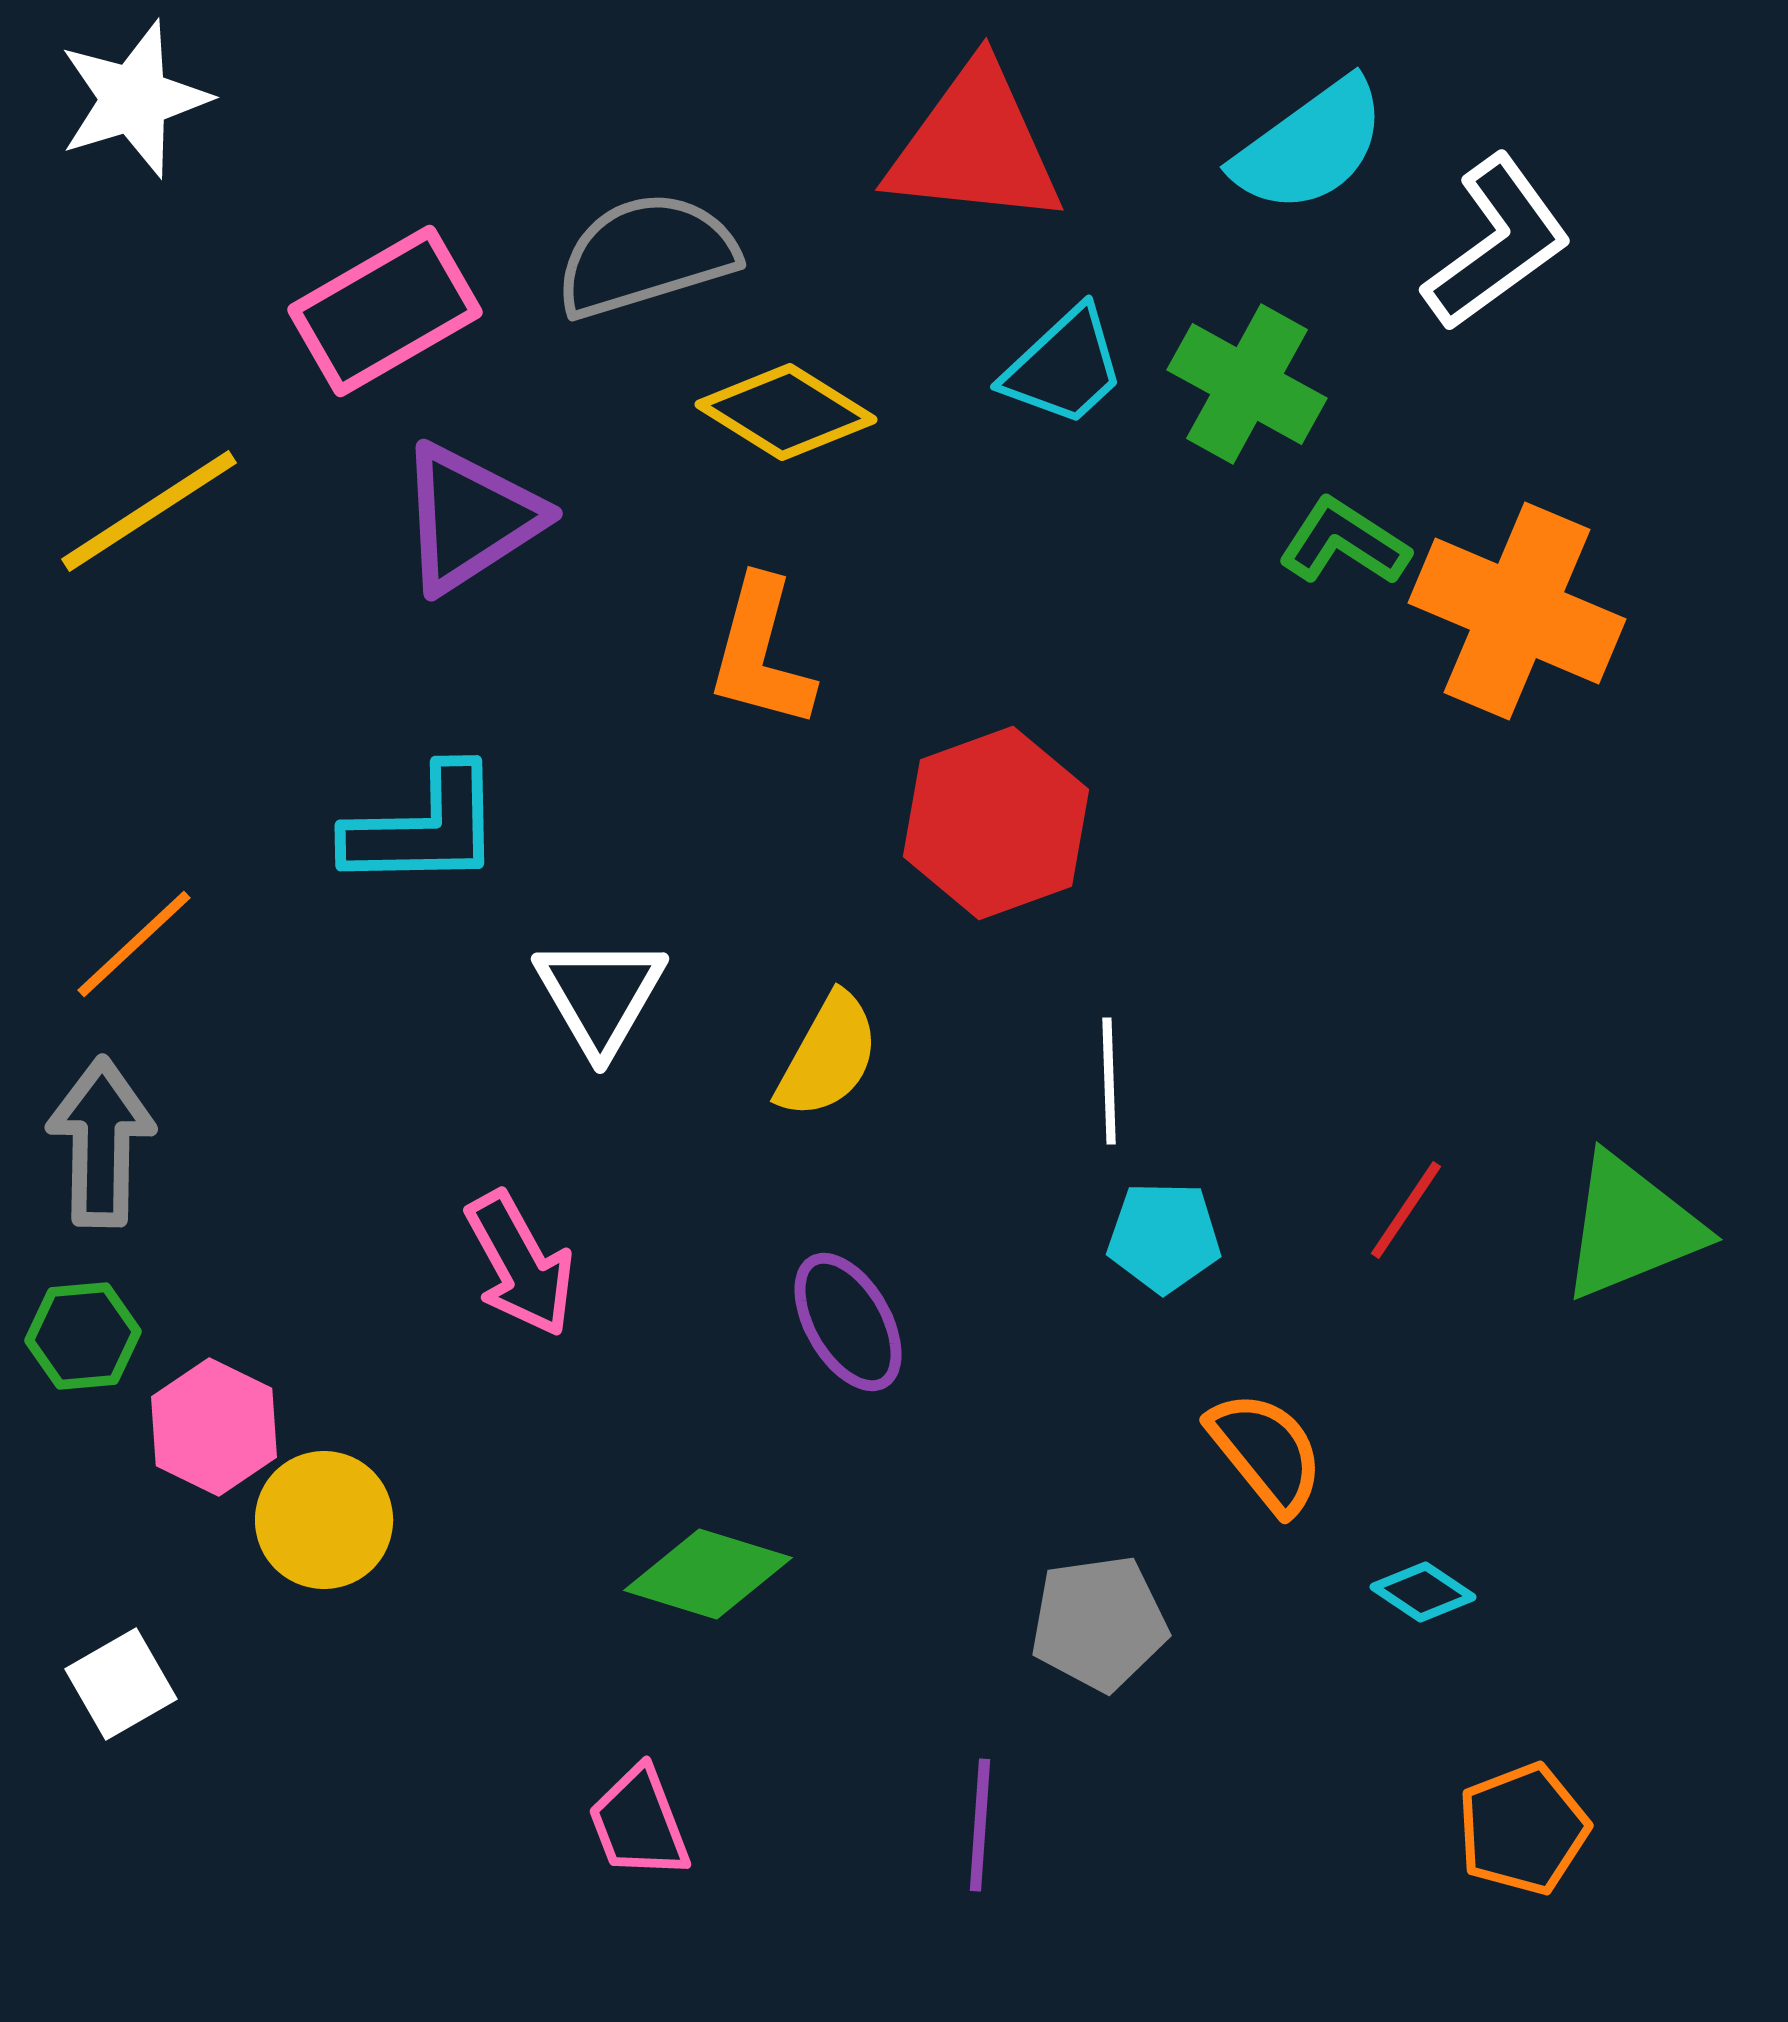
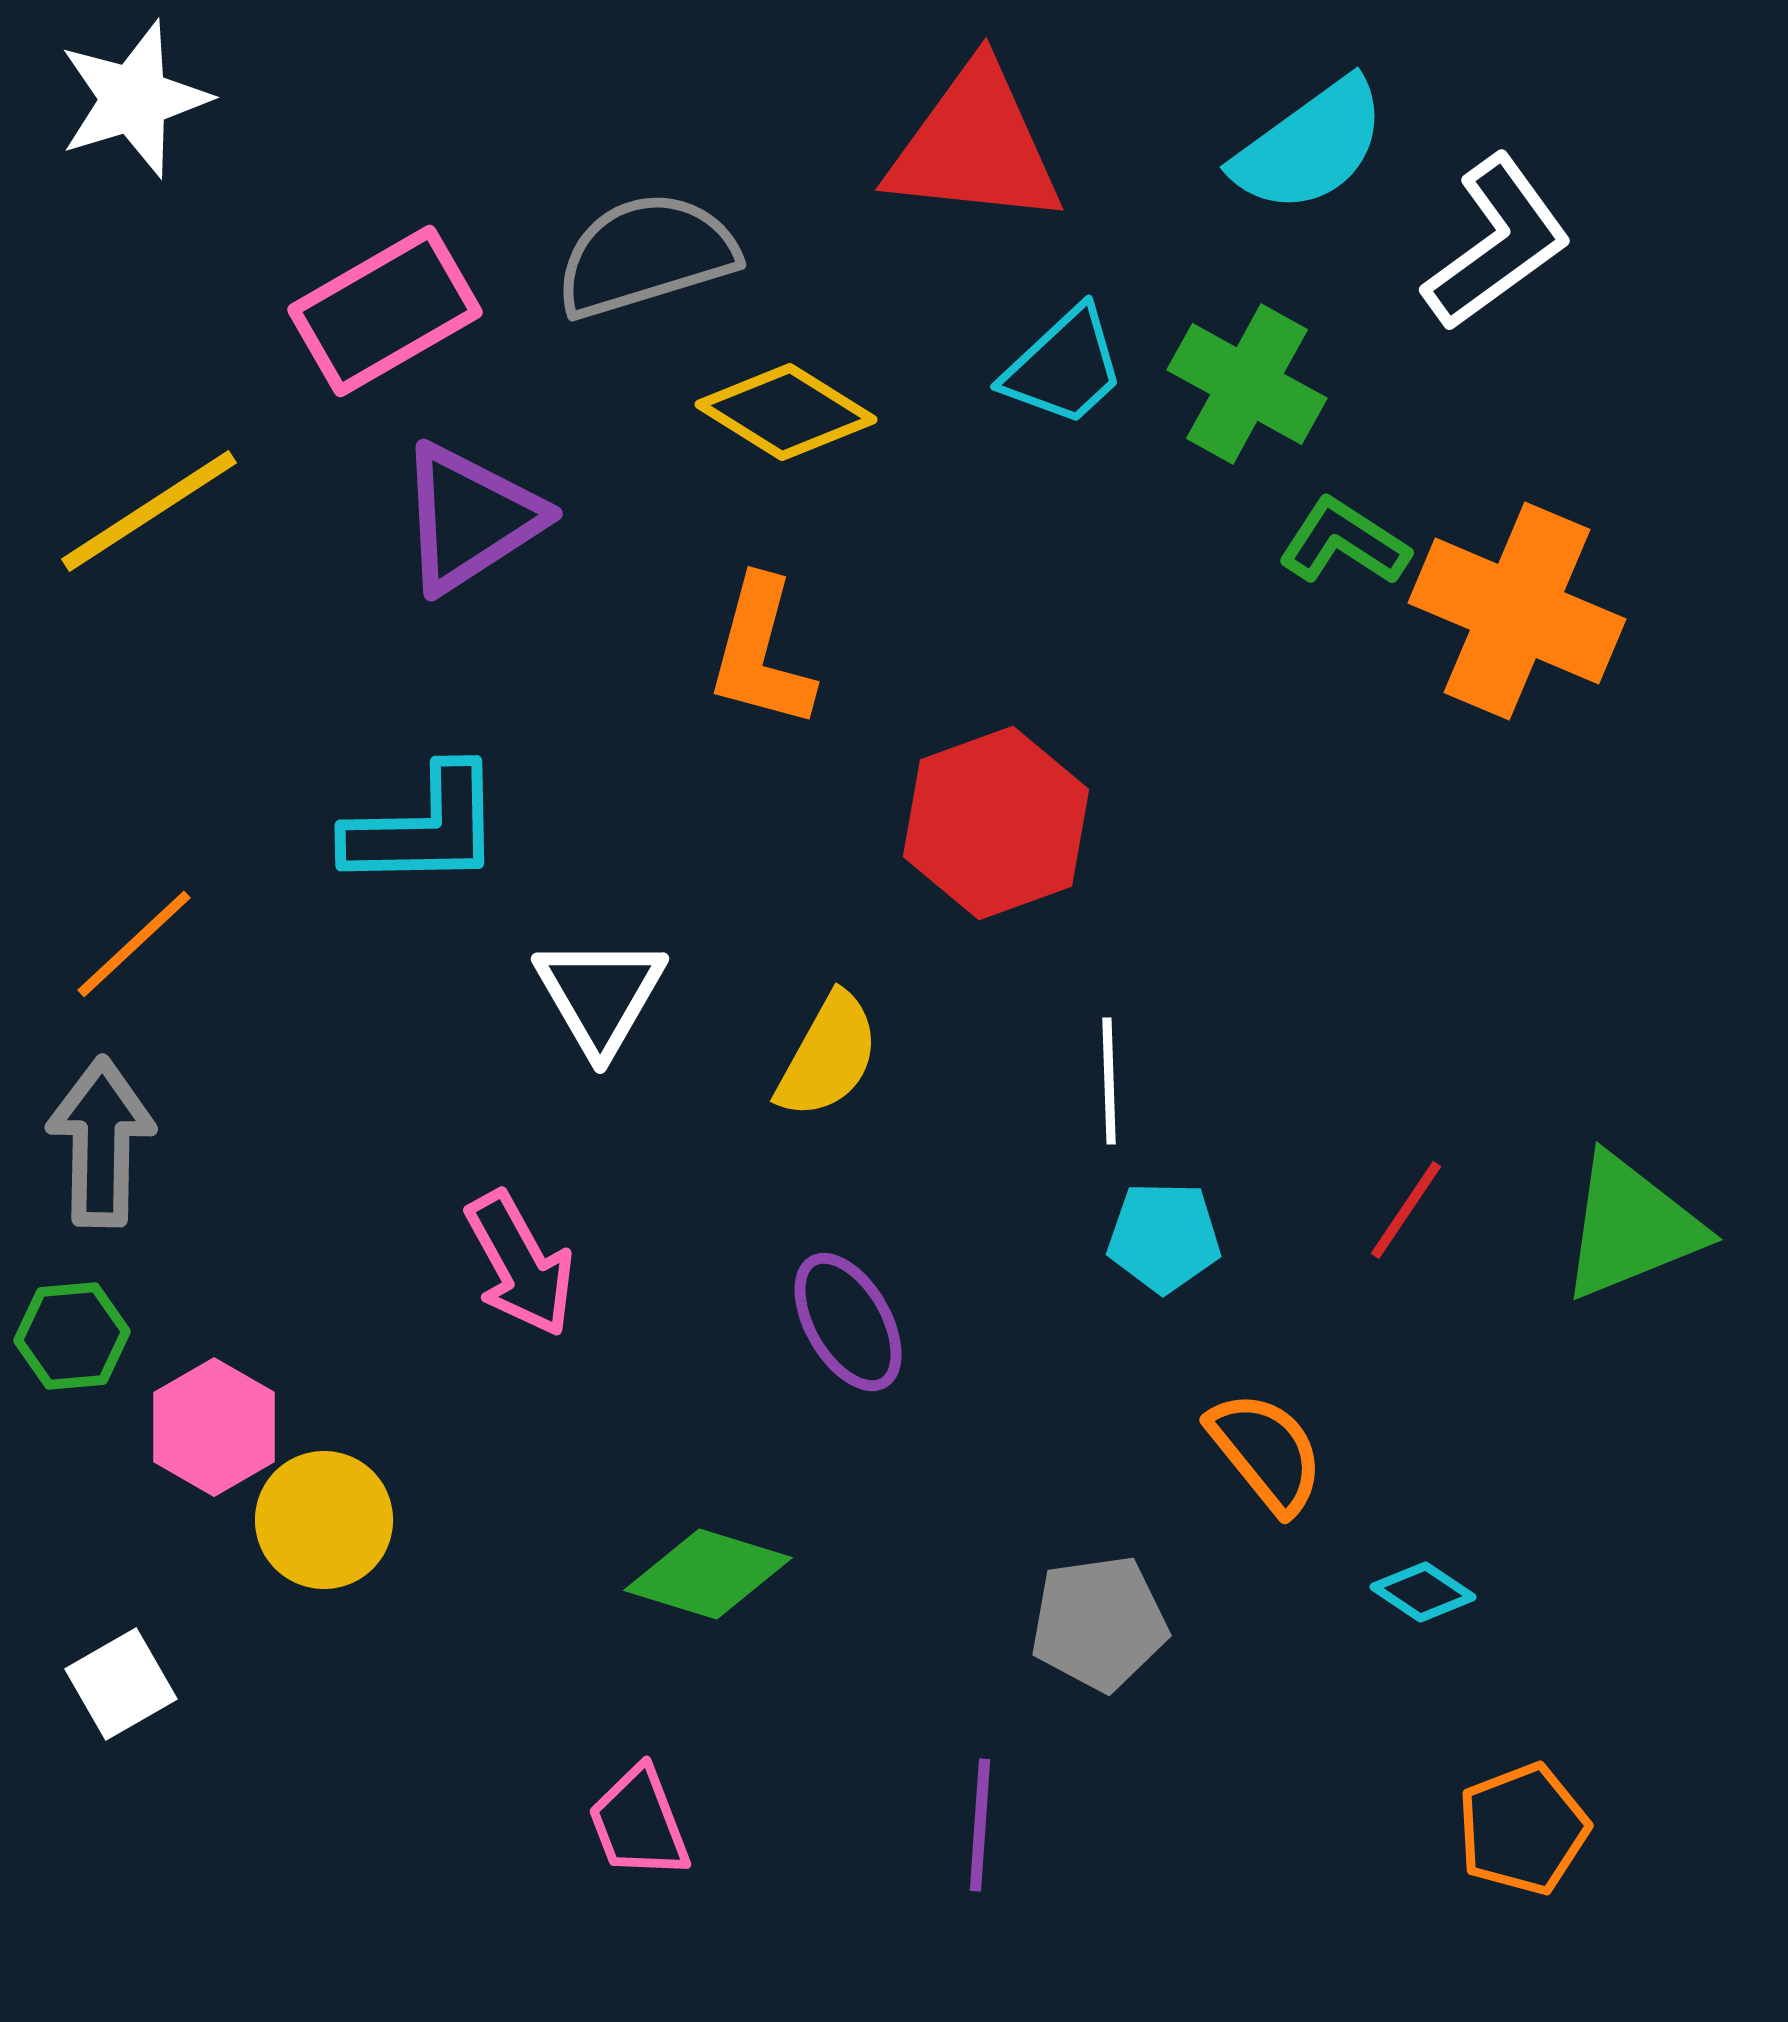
green hexagon: moved 11 px left
pink hexagon: rotated 4 degrees clockwise
